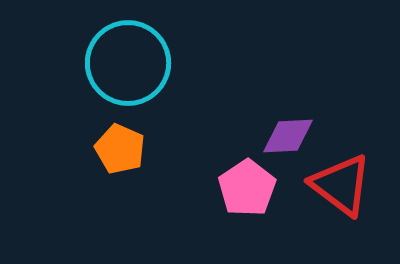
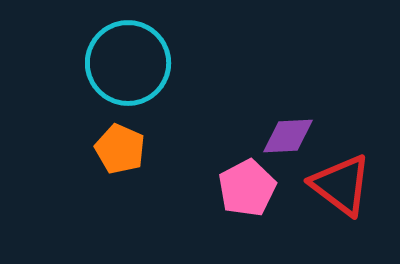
pink pentagon: rotated 6 degrees clockwise
